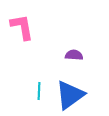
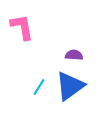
cyan line: moved 4 px up; rotated 30 degrees clockwise
blue triangle: moved 9 px up
